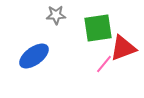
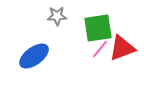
gray star: moved 1 px right, 1 px down
red triangle: moved 1 px left
pink line: moved 4 px left, 15 px up
